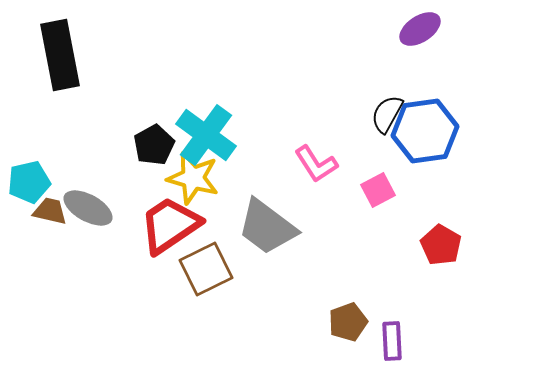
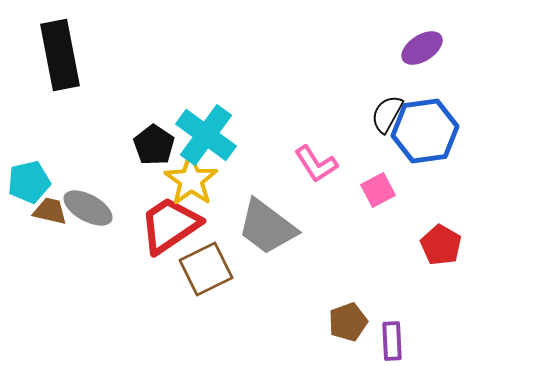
purple ellipse: moved 2 px right, 19 px down
black pentagon: rotated 9 degrees counterclockwise
yellow star: moved 2 px left, 2 px down; rotated 20 degrees clockwise
